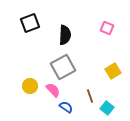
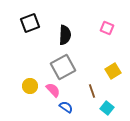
brown line: moved 2 px right, 5 px up
